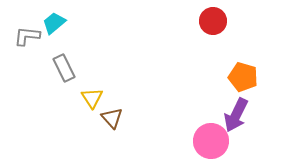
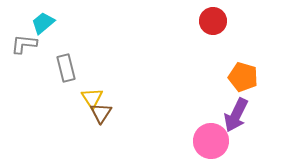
cyan trapezoid: moved 11 px left
gray L-shape: moved 3 px left, 8 px down
gray rectangle: moved 2 px right; rotated 12 degrees clockwise
brown triangle: moved 11 px left, 5 px up; rotated 15 degrees clockwise
